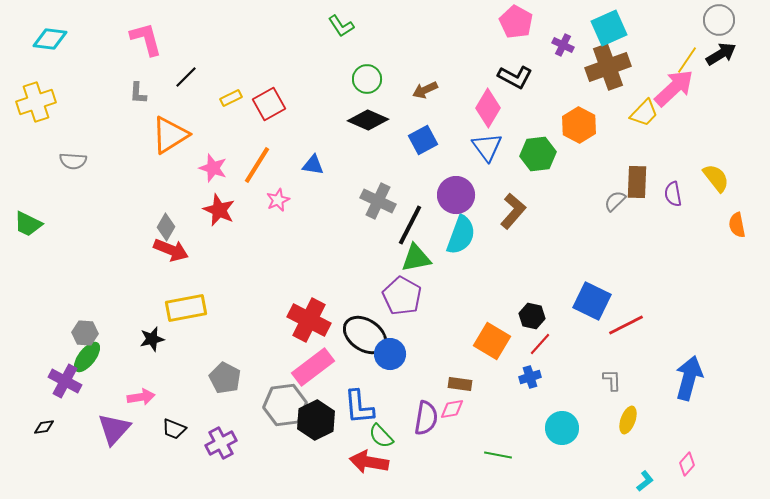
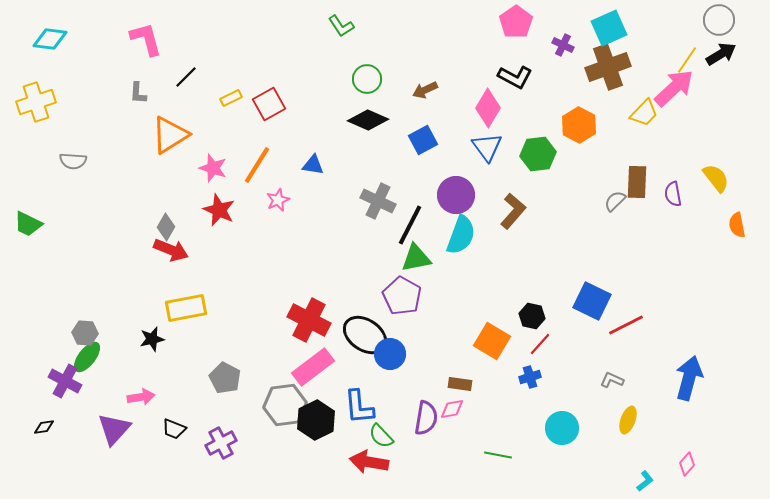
pink pentagon at (516, 22): rotated 8 degrees clockwise
gray L-shape at (612, 380): rotated 65 degrees counterclockwise
